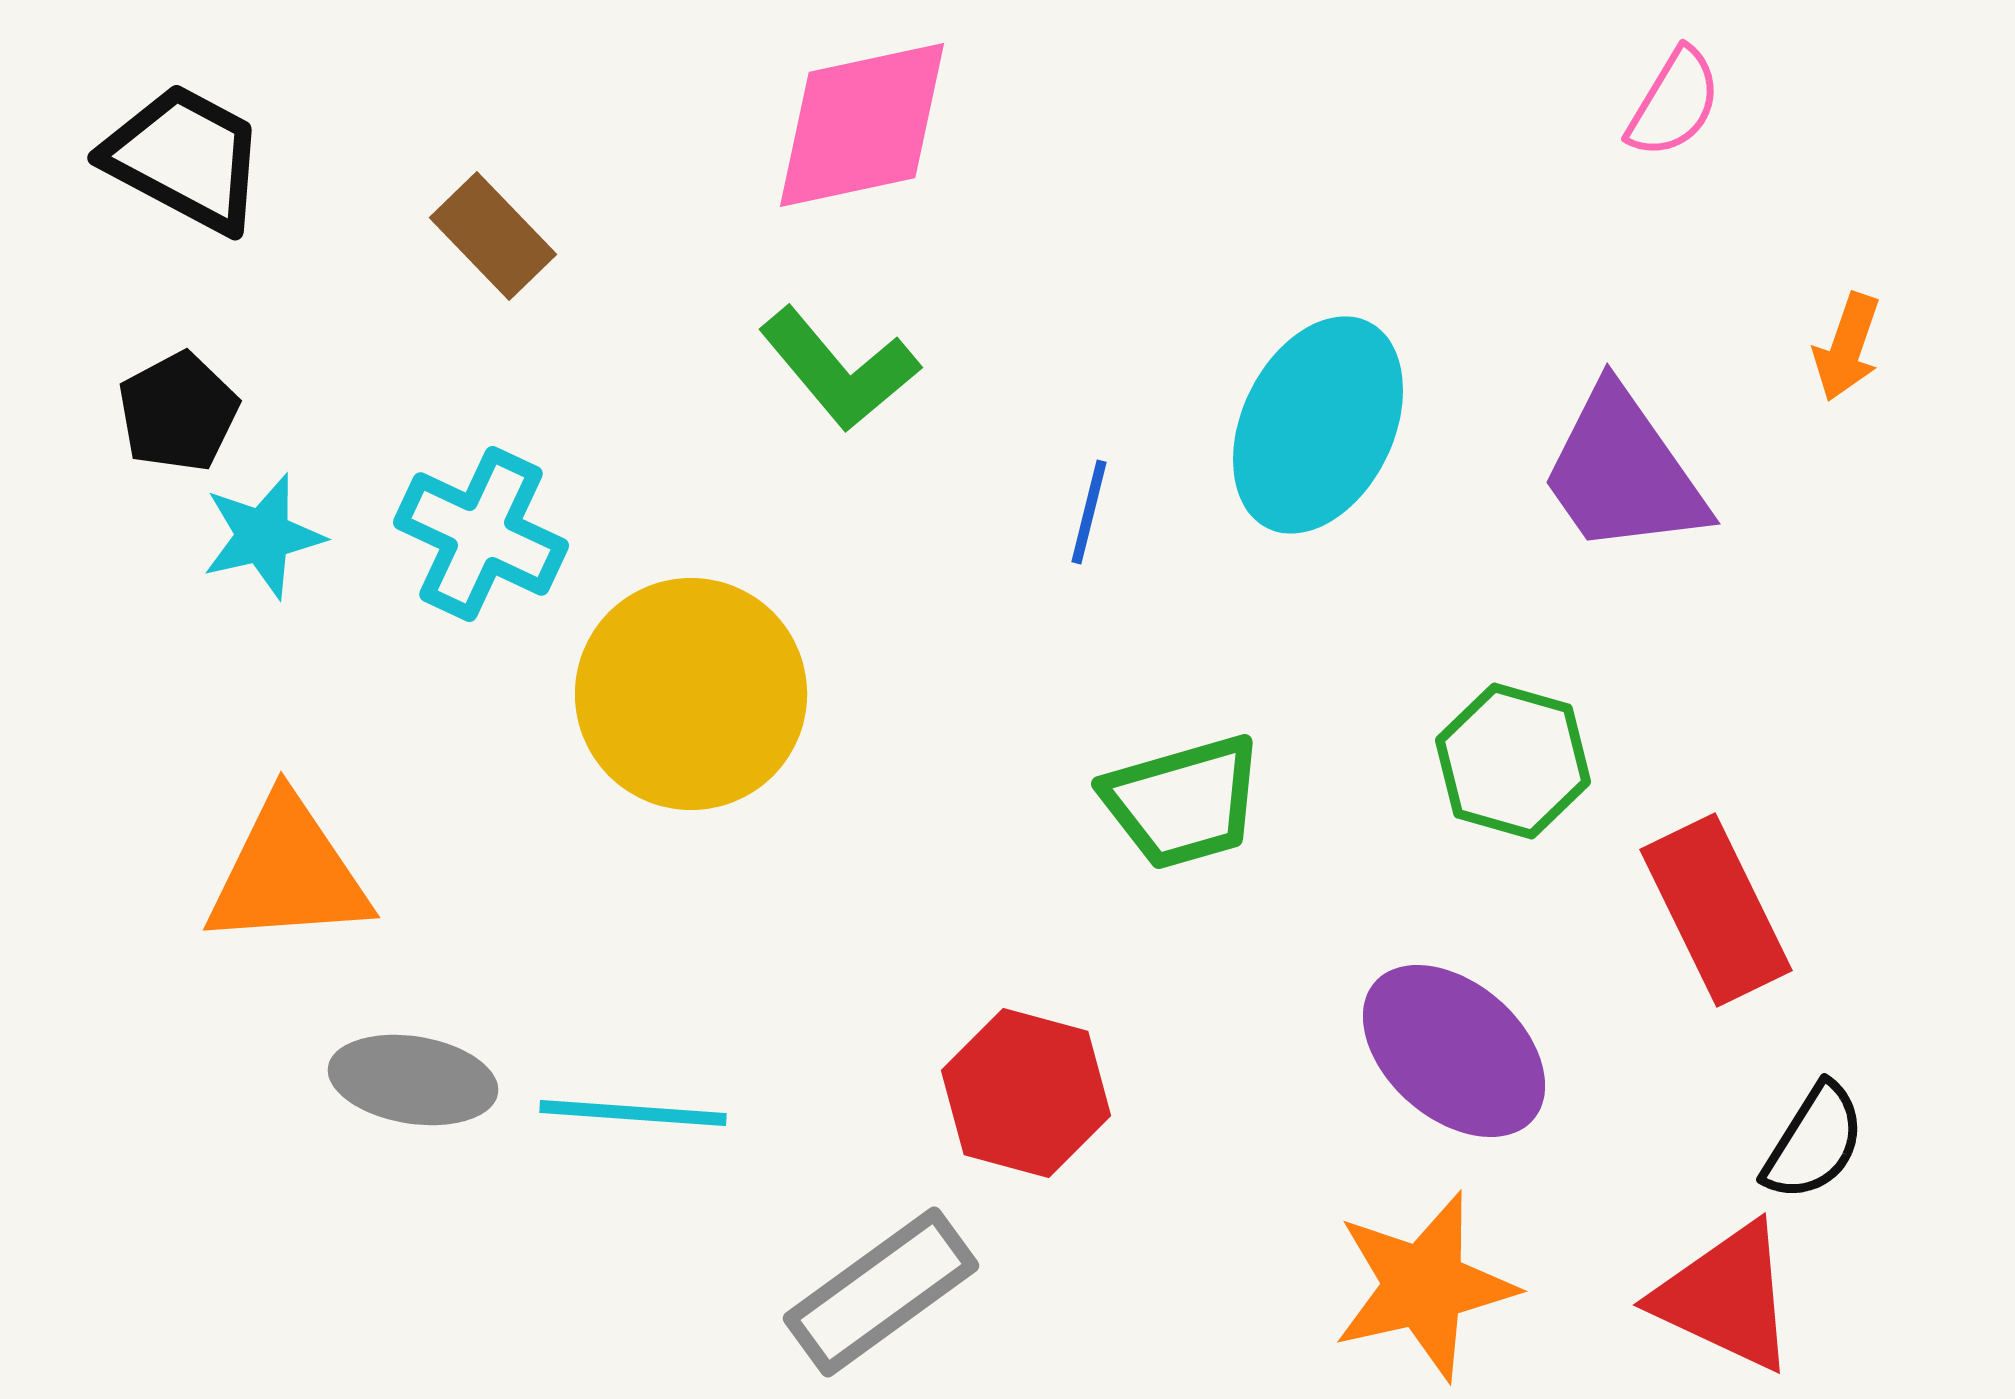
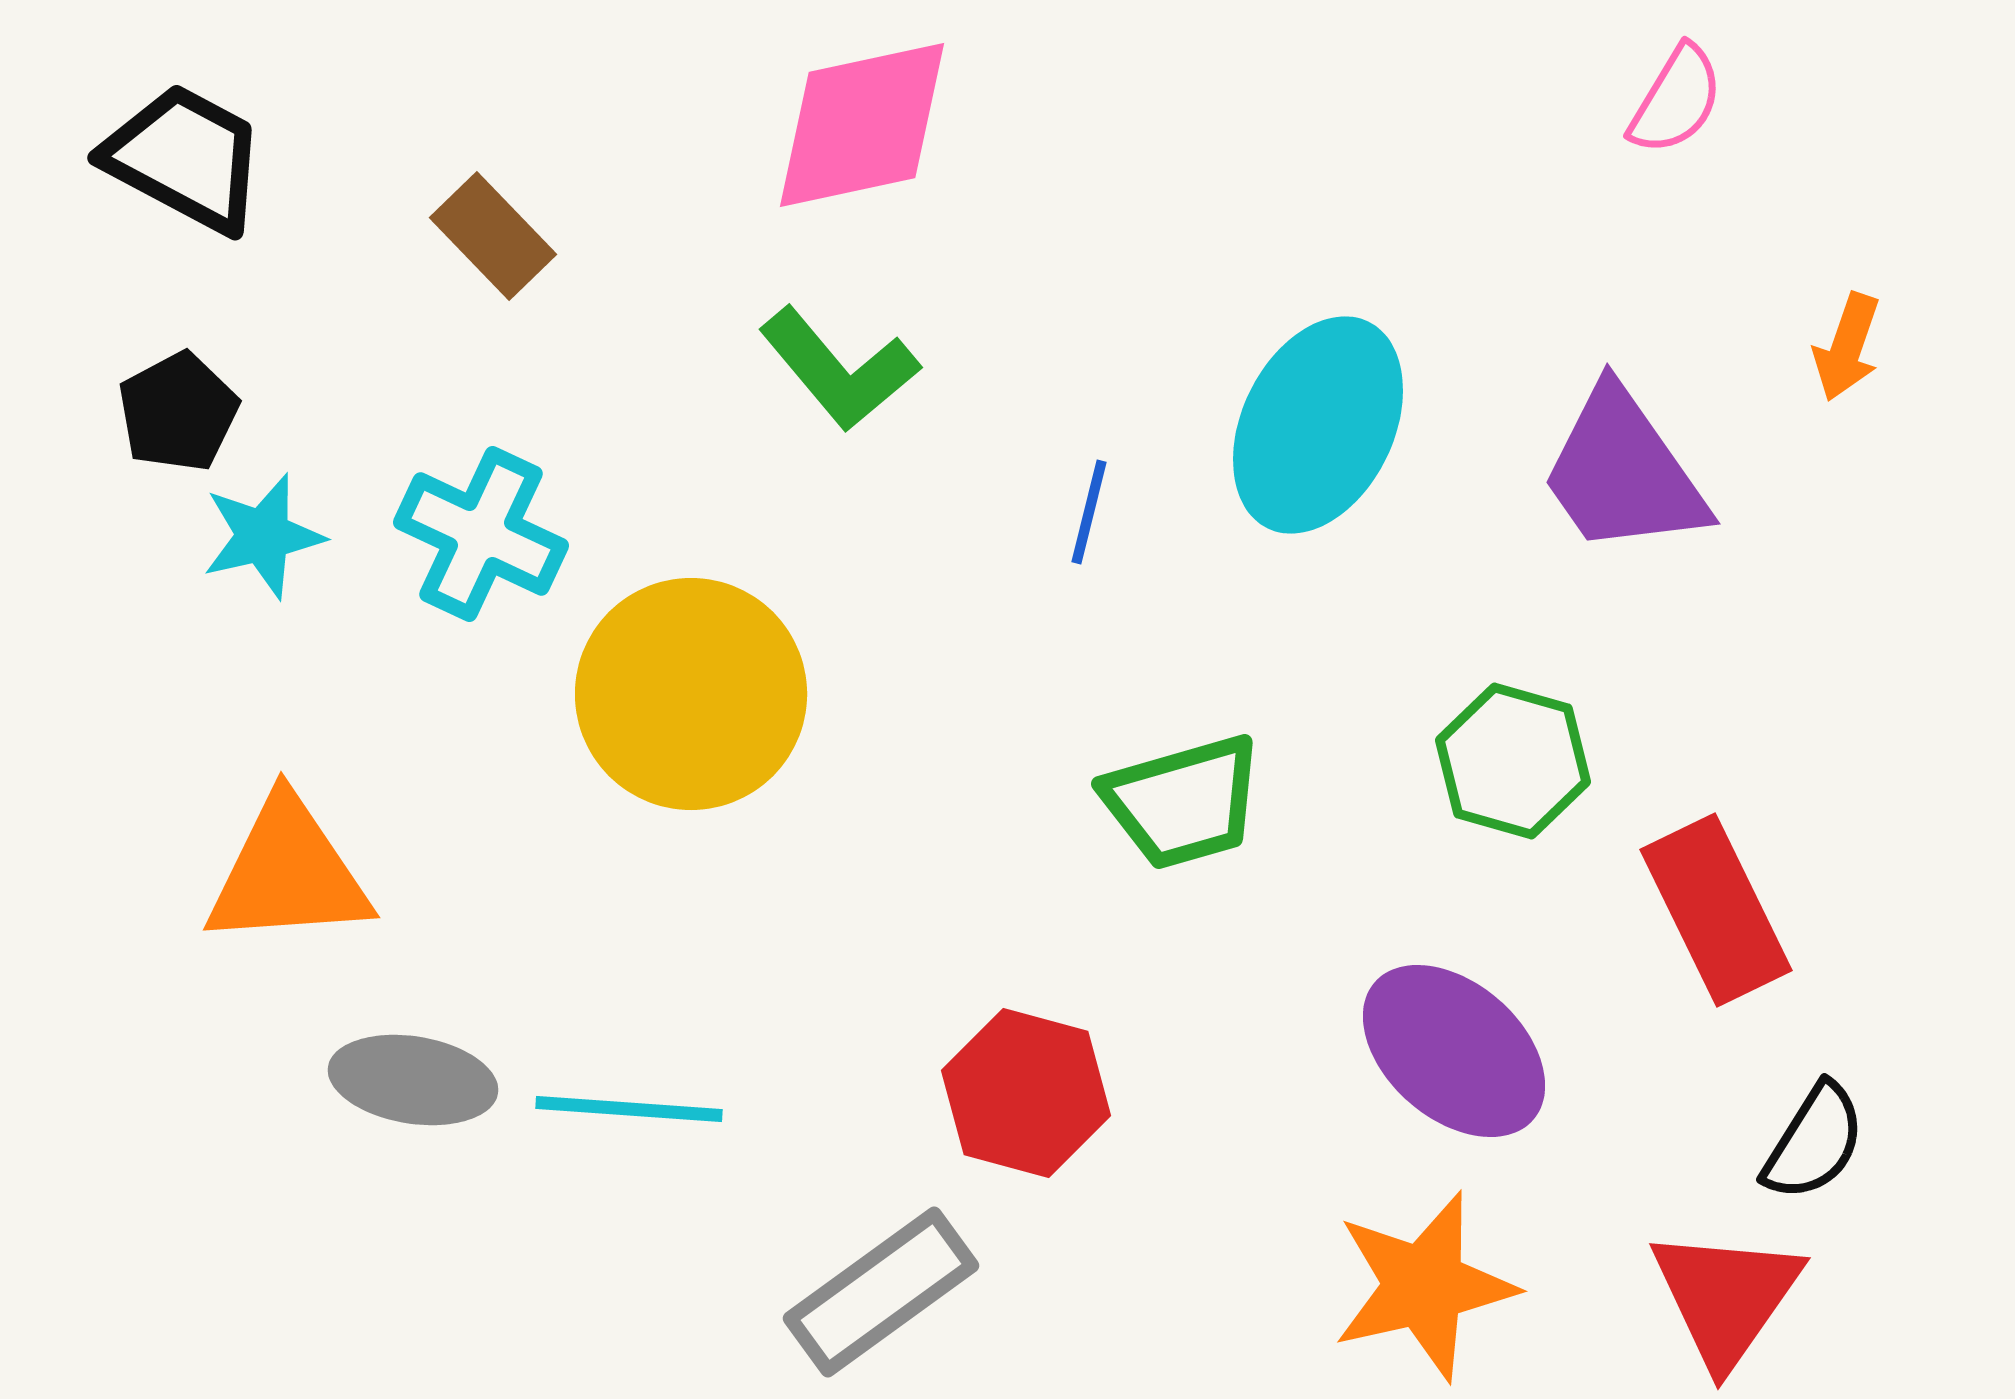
pink semicircle: moved 2 px right, 3 px up
cyan line: moved 4 px left, 4 px up
red triangle: rotated 40 degrees clockwise
